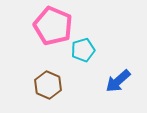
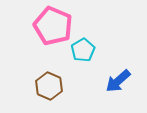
cyan pentagon: rotated 15 degrees counterclockwise
brown hexagon: moved 1 px right, 1 px down
